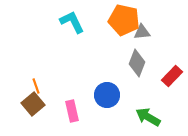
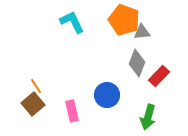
orange pentagon: rotated 8 degrees clockwise
red rectangle: moved 13 px left
orange line: rotated 14 degrees counterclockwise
green arrow: rotated 105 degrees counterclockwise
